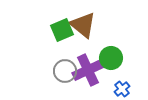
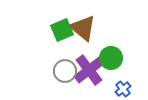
brown triangle: moved 3 px down
purple cross: moved 1 px right; rotated 12 degrees counterclockwise
blue cross: moved 1 px right
